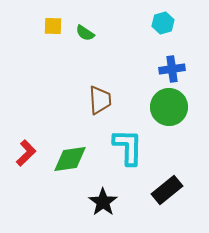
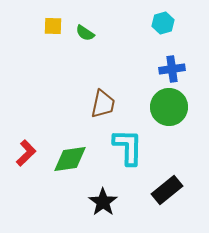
brown trapezoid: moved 3 px right, 4 px down; rotated 16 degrees clockwise
